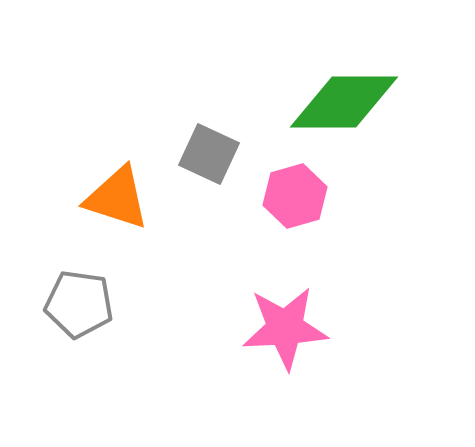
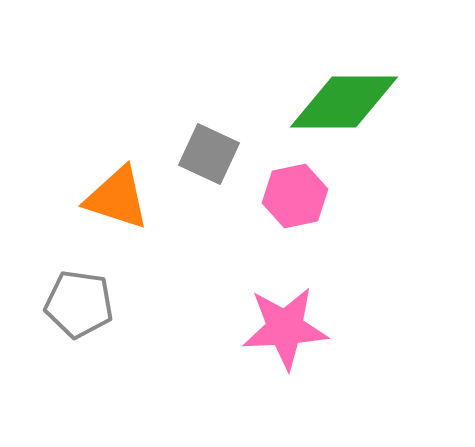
pink hexagon: rotated 4 degrees clockwise
